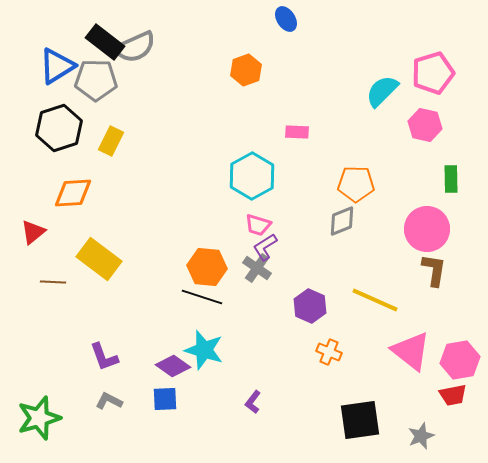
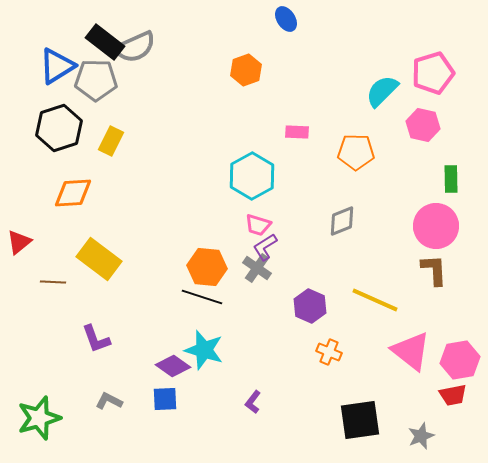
pink hexagon at (425, 125): moved 2 px left
orange pentagon at (356, 184): moved 32 px up
pink circle at (427, 229): moved 9 px right, 3 px up
red triangle at (33, 232): moved 14 px left, 10 px down
brown L-shape at (434, 270): rotated 12 degrees counterclockwise
purple L-shape at (104, 357): moved 8 px left, 18 px up
